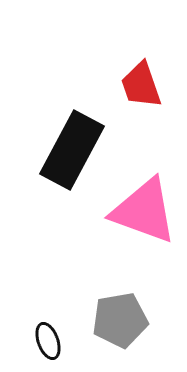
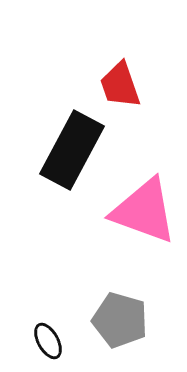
red trapezoid: moved 21 px left
gray pentagon: rotated 26 degrees clockwise
black ellipse: rotated 9 degrees counterclockwise
